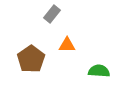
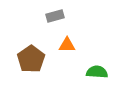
gray rectangle: moved 3 px right, 2 px down; rotated 36 degrees clockwise
green semicircle: moved 2 px left, 1 px down
